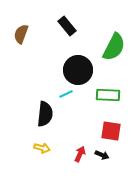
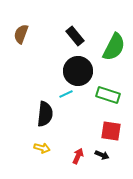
black rectangle: moved 8 px right, 10 px down
black circle: moved 1 px down
green rectangle: rotated 15 degrees clockwise
red arrow: moved 2 px left, 2 px down
